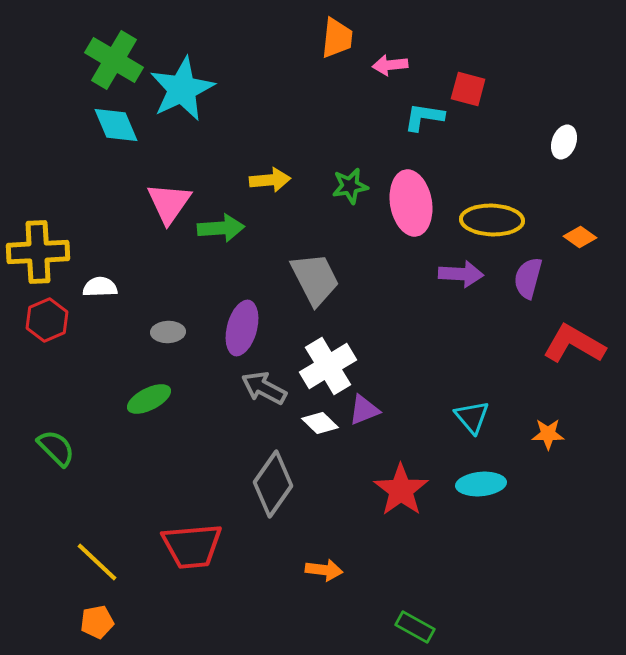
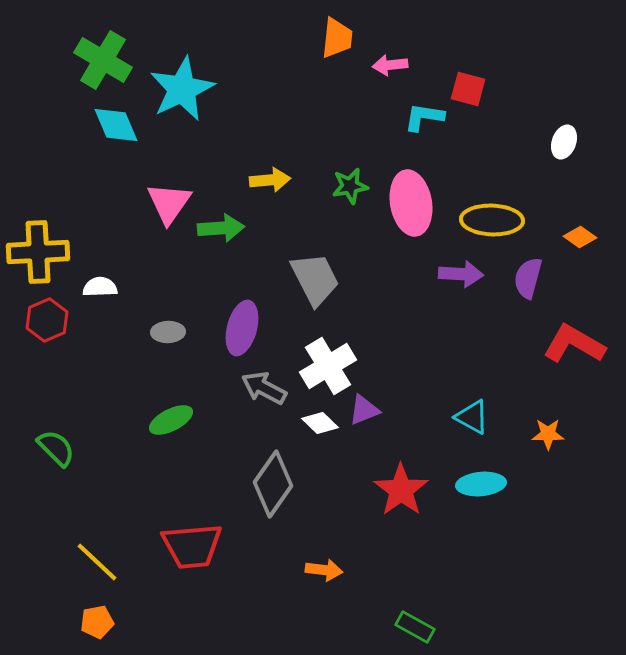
green cross: moved 11 px left
green ellipse: moved 22 px right, 21 px down
cyan triangle: rotated 21 degrees counterclockwise
